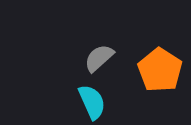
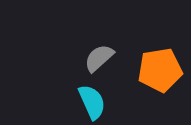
orange pentagon: rotated 30 degrees clockwise
